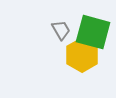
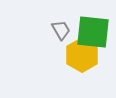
green square: rotated 9 degrees counterclockwise
